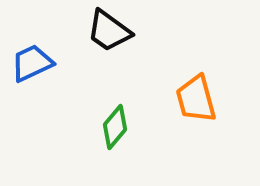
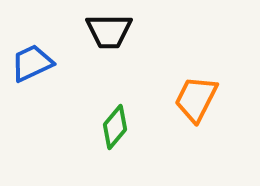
black trapezoid: rotated 36 degrees counterclockwise
orange trapezoid: rotated 42 degrees clockwise
